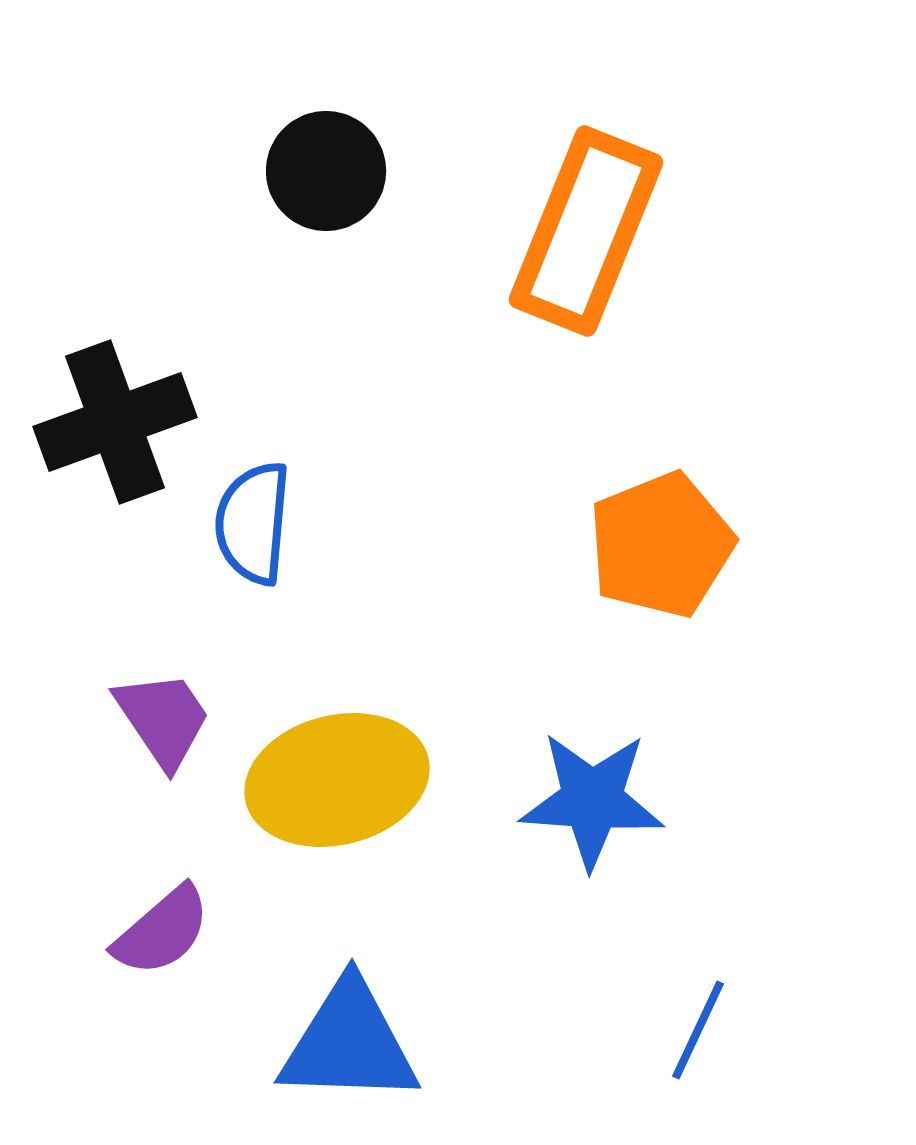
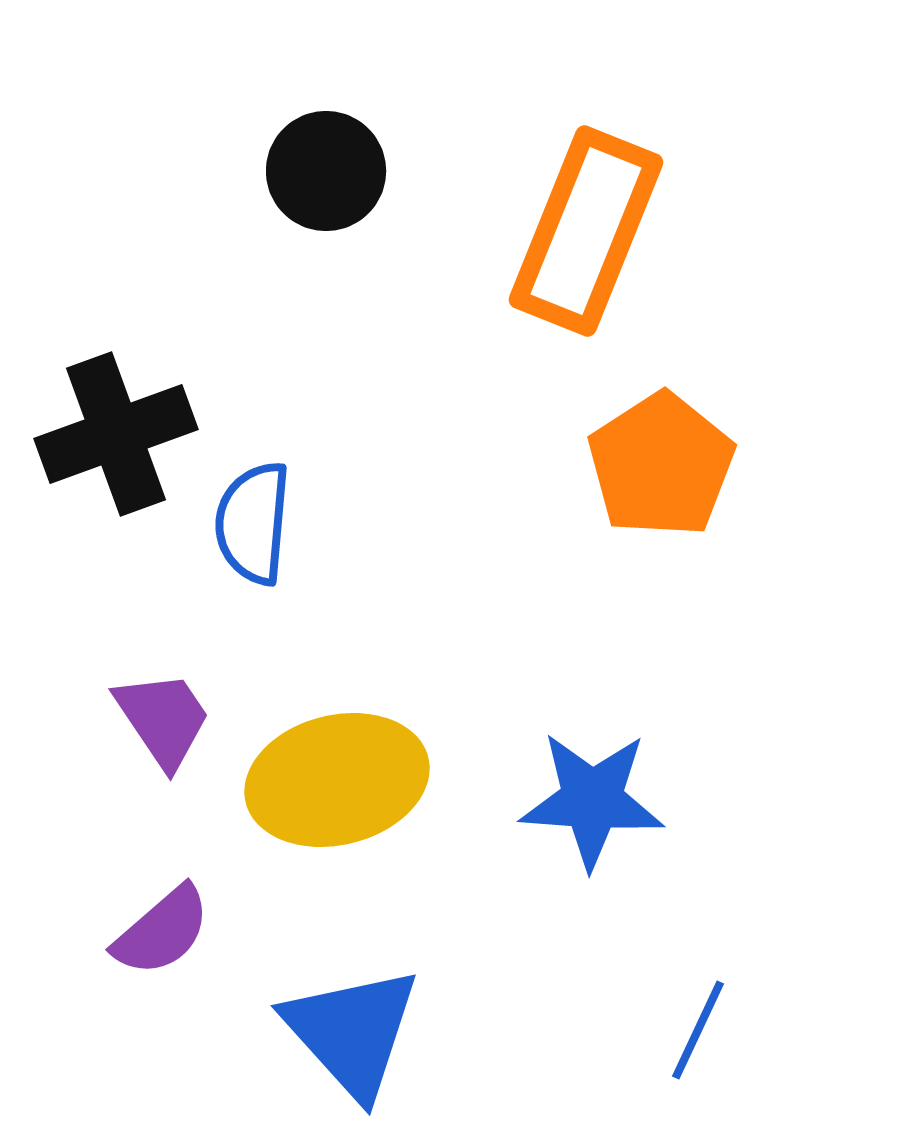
black cross: moved 1 px right, 12 px down
orange pentagon: moved 80 px up; rotated 11 degrees counterclockwise
blue triangle: moved 3 px right, 11 px up; rotated 46 degrees clockwise
